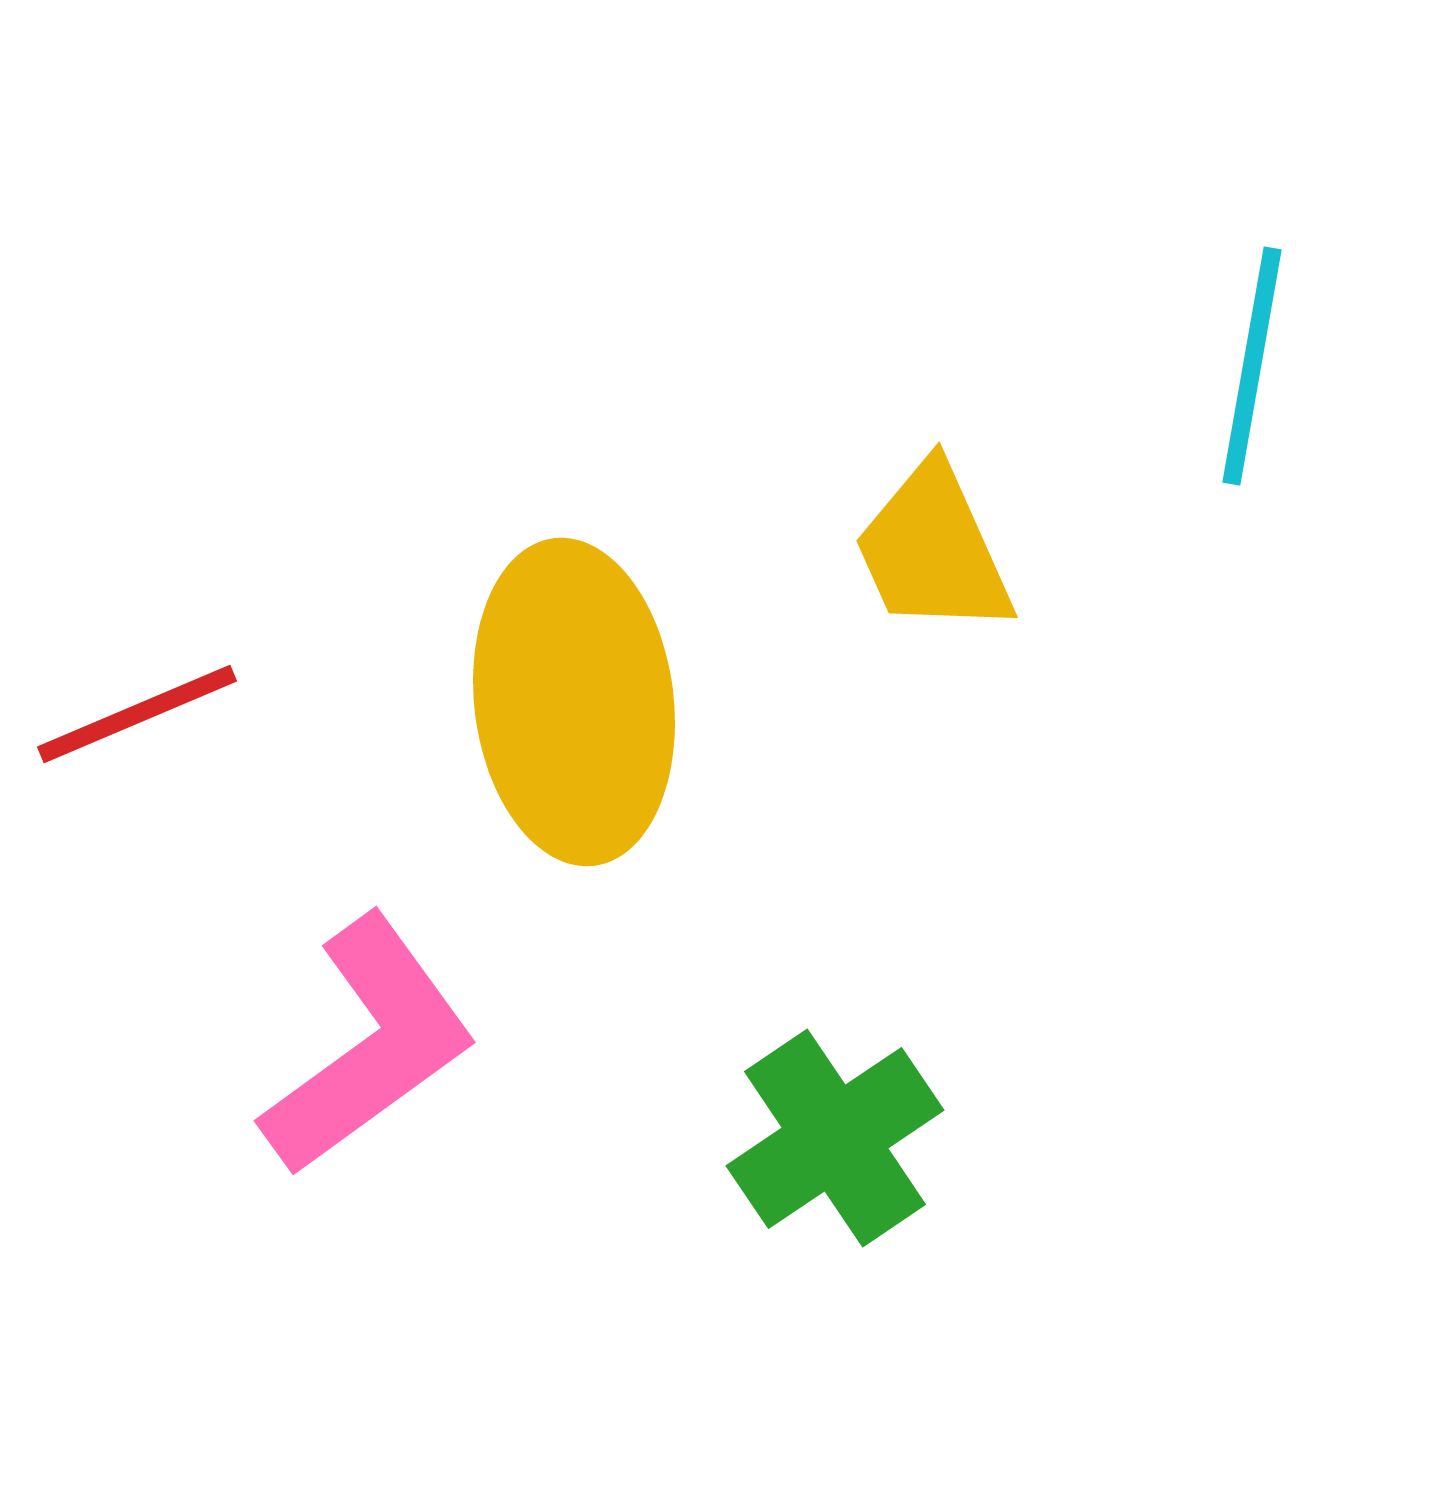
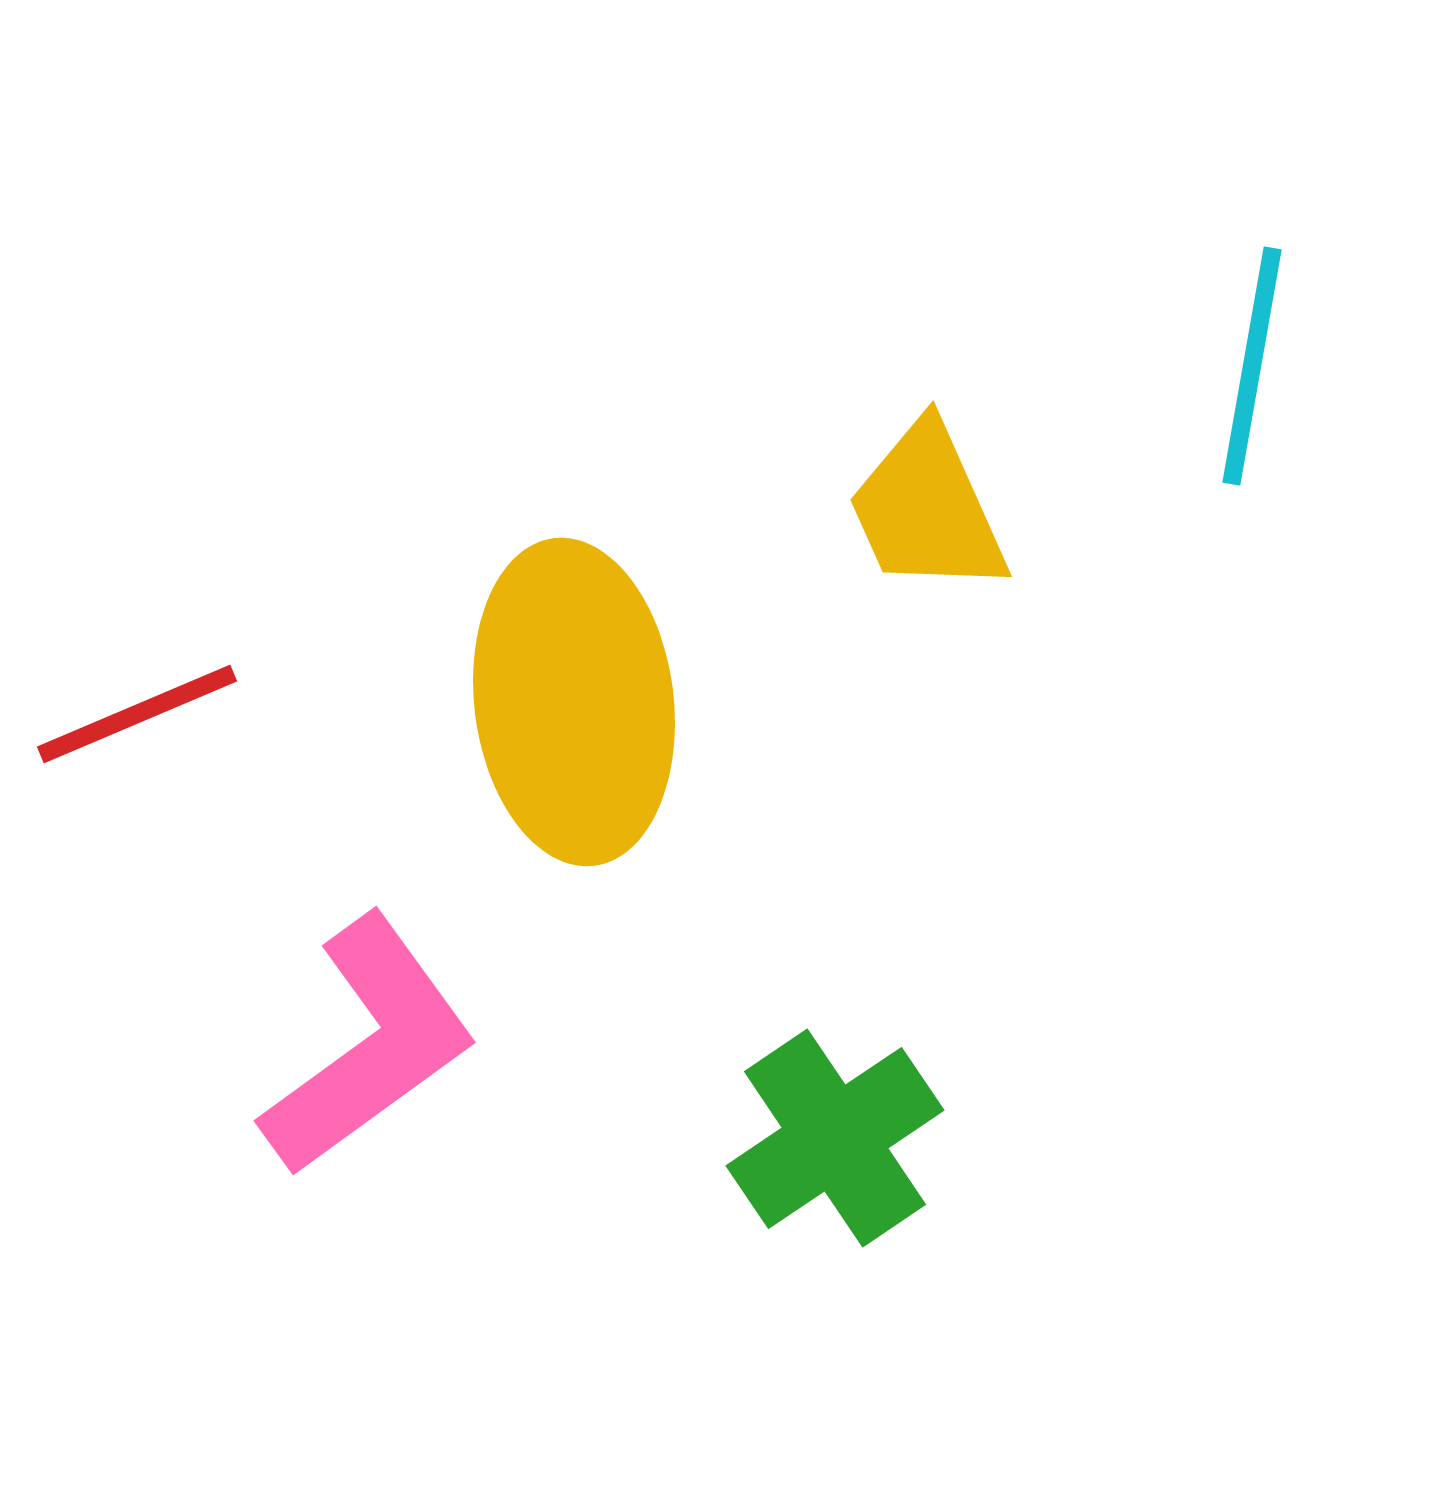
yellow trapezoid: moved 6 px left, 41 px up
